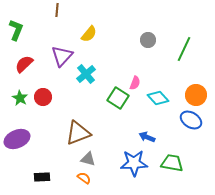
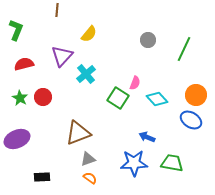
red semicircle: rotated 30 degrees clockwise
cyan diamond: moved 1 px left, 1 px down
gray triangle: rotated 35 degrees counterclockwise
orange semicircle: moved 6 px right
